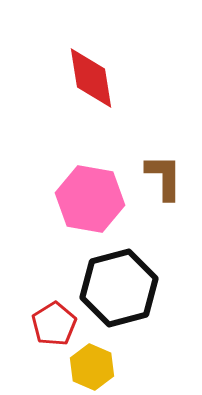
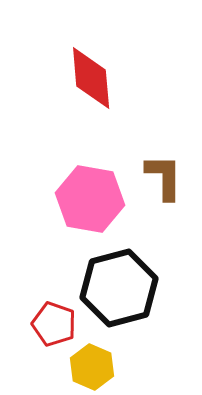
red diamond: rotated 4 degrees clockwise
red pentagon: rotated 21 degrees counterclockwise
